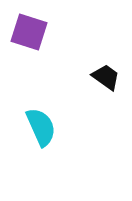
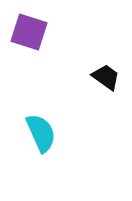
cyan semicircle: moved 6 px down
